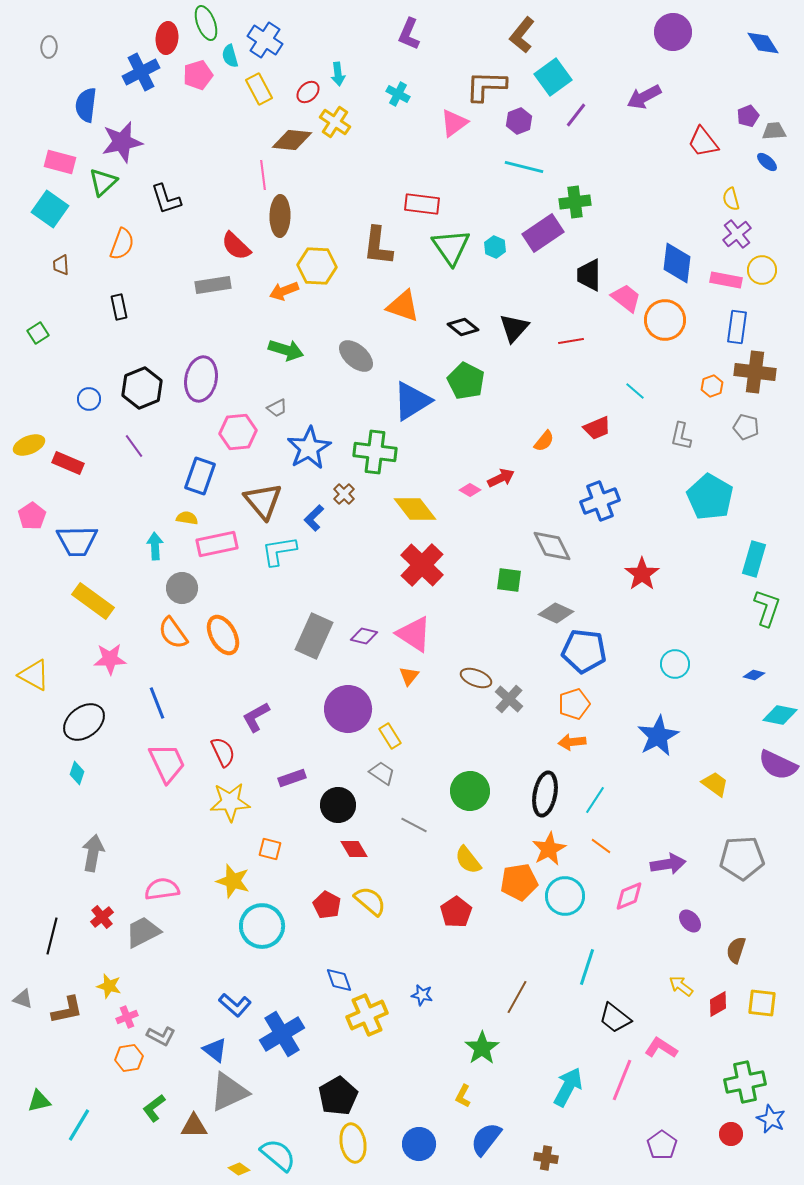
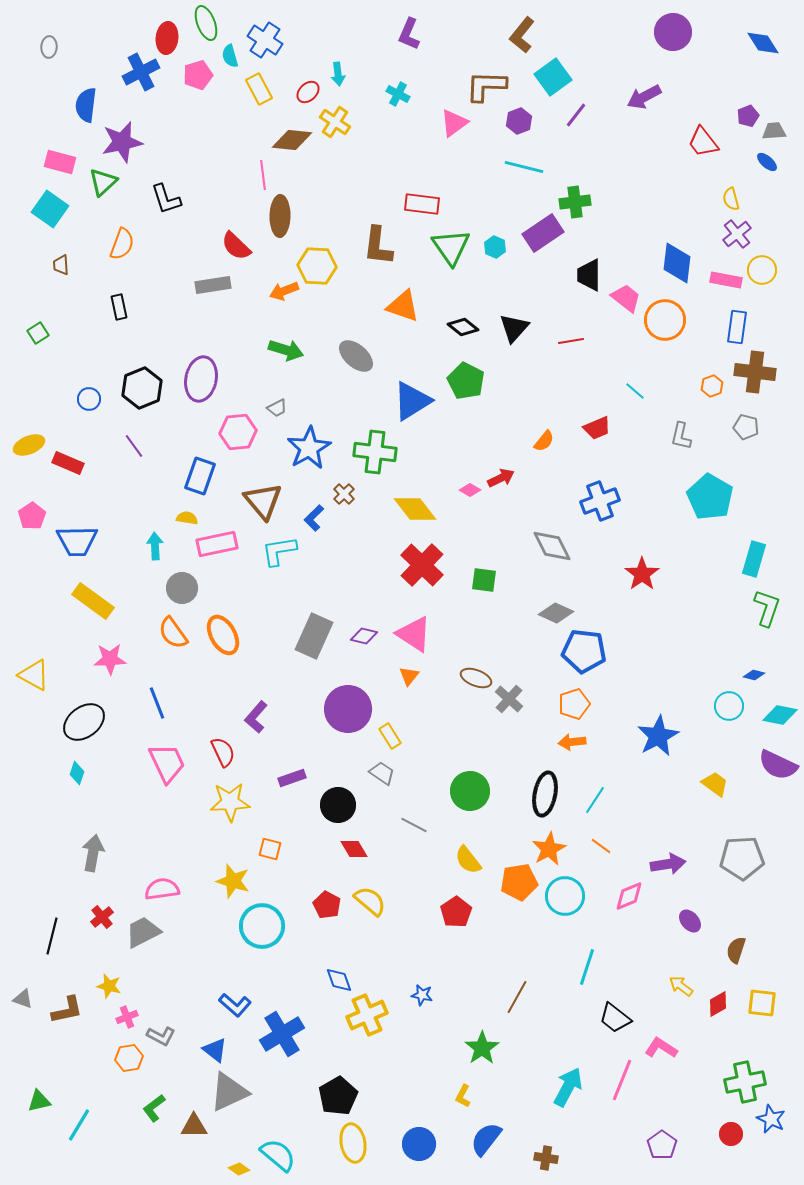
green square at (509, 580): moved 25 px left
cyan circle at (675, 664): moved 54 px right, 42 px down
purple L-shape at (256, 717): rotated 20 degrees counterclockwise
